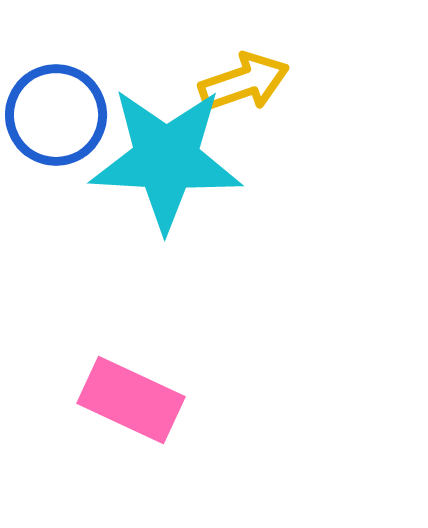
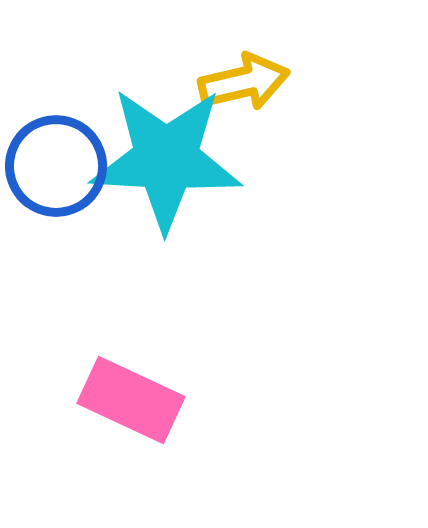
yellow arrow: rotated 6 degrees clockwise
blue circle: moved 51 px down
